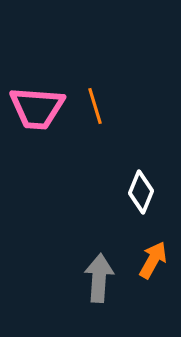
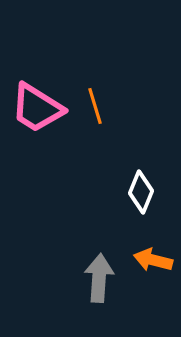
pink trapezoid: rotated 28 degrees clockwise
orange arrow: rotated 105 degrees counterclockwise
